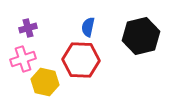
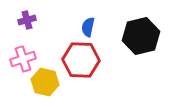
purple cross: moved 1 px left, 8 px up
